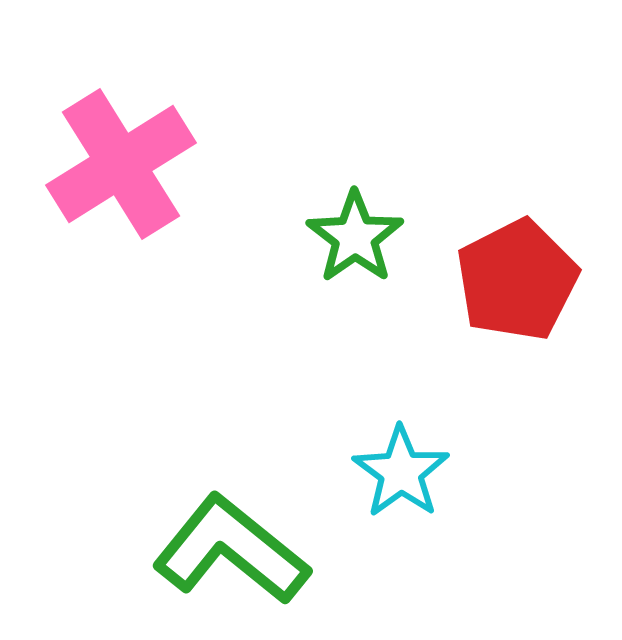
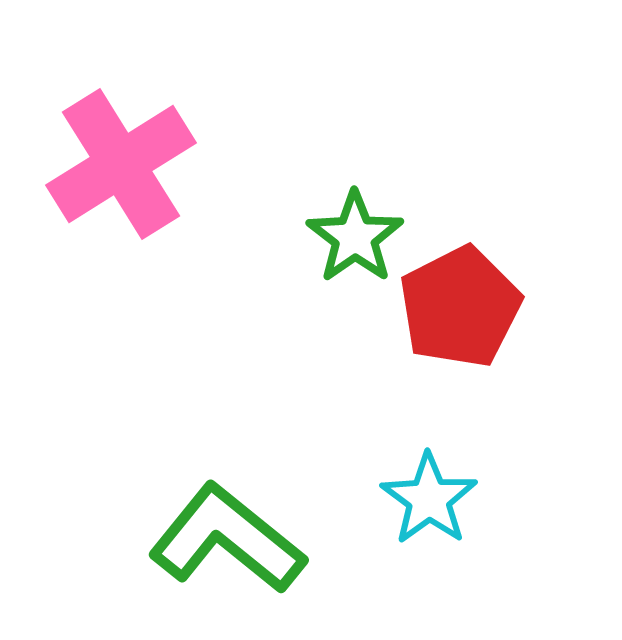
red pentagon: moved 57 px left, 27 px down
cyan star: moved 28 px right, 27 px down
green L-shape: moved 4 px left, 11 px up
